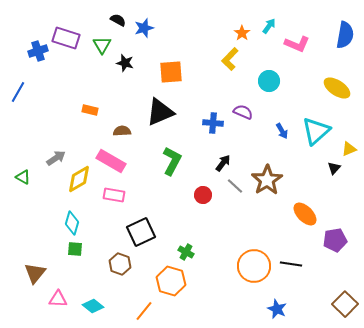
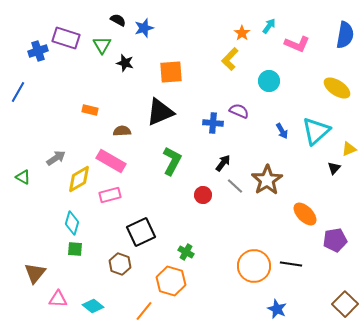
purple semicircle at (243, 112): moved 4 px left, 1 px up
pink rectangle at (114, 195): moved 4 px left; rotated 25 degrees counterclockwise
